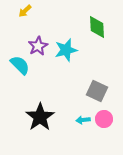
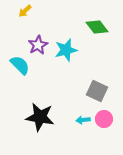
green diamond: rotated 35 degrees counterclockwise
purple star: moved 1 px up
black star: rotated 28 degrees counterclockwise
